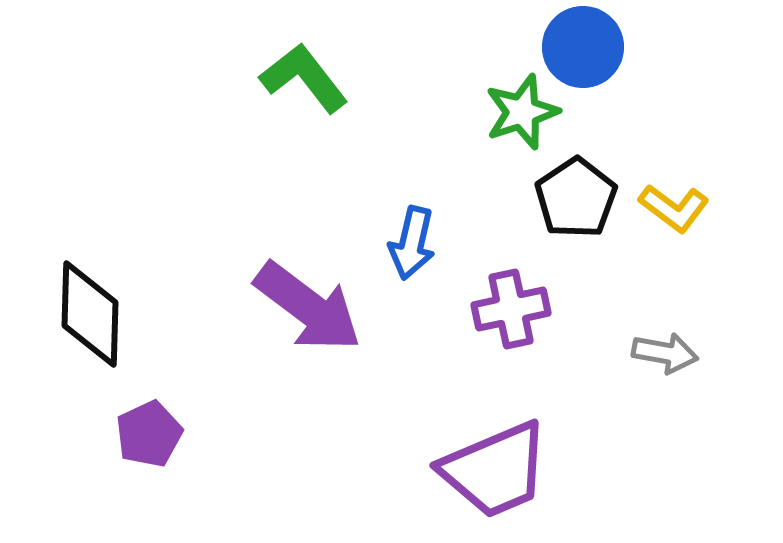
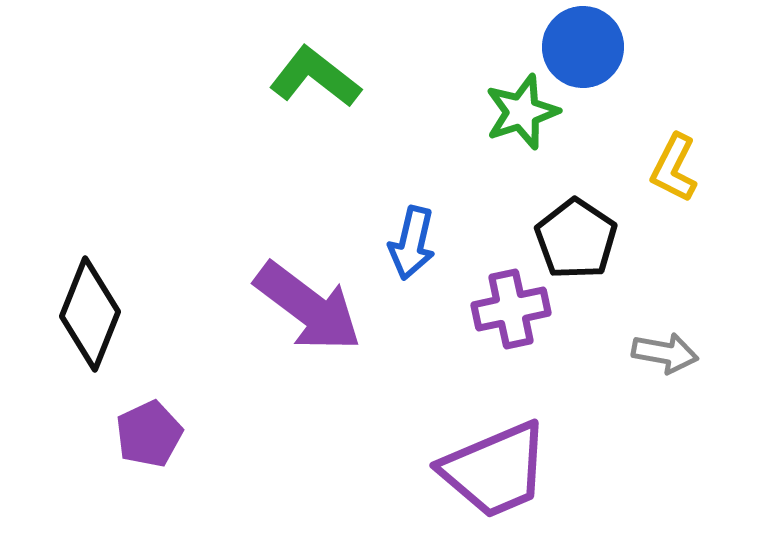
green L-shape: moved 11 px right, 1 px up; rotated 14 degrees counterclockwise
black pentagon: moved 41 px down; rotated 4 degrees counterclockwise
yellow L-shape: moved 40 px up; rotated 80 degrees clockwise
black diamond: rotated 20 degrees clockwise
